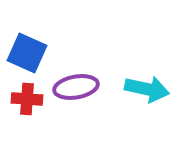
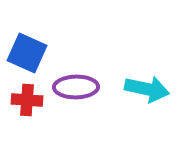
purple ellipse: rotated 9 degrees clockwise
red cross: moved 1 px down
